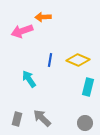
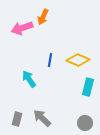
orange arrow: rotated 63 degrees counterclockwise
pink arrow: moved 3 px up
